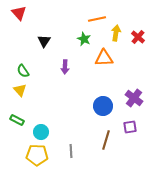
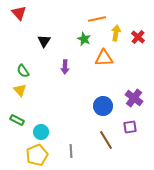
brown line: rotated 48 degrees counterclockwise
yellow pentagon: rotated 25 degrees counterclockwise
